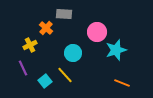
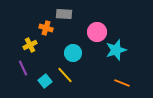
orange cross: rotated 24 degrees counterclockwise
